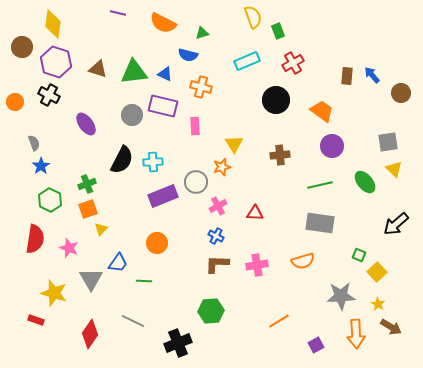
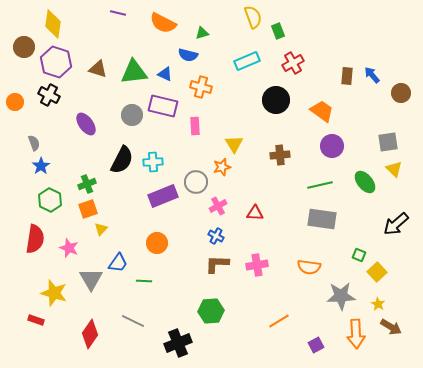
brown circle at (22, 47): moved 2 px right
gray rectangle at (320, 223): moved 2 px right, 4 px up
orange semicircle at (303, 261): moved 6 px right, 6 px down; rotated 25 degrees clockwise
